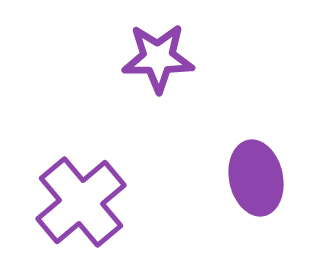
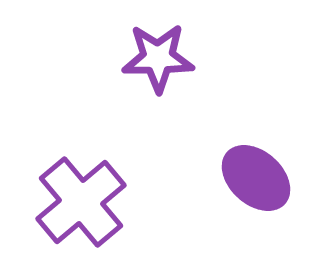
purple ellipse: rotated 36 degrees counterclockwise
